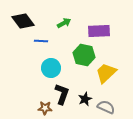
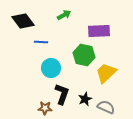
green arrow: moved 8 px up
blue line: moved 1 px down
